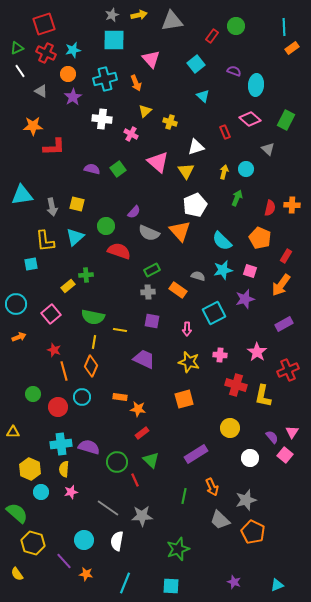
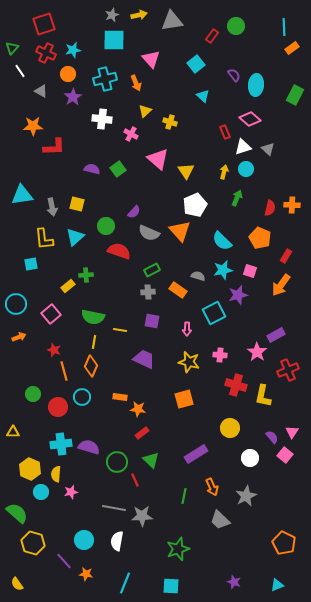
green triangle at (17, 48): moved 5 px left; rotated 24 degrees counterclockwise
purple semicircle at (234, 71): moved 4 px down; rotated 32 degrees clockwise
green rectangle at (286, 120): moved 9 px right, 25 px up
white triangle at (196, 147): moved 47 px right
pink triangle at (158, 162): moved 3 px up
yellow L-shape at (45, 241): moved 1 px left, 2 px up
purple star at (245, 299): moved 7 px left, 4 px up
purple rectangle at (284, 324): moved 8 px left, 11 px down
yellow semicircle at (64, 469): moved 8 px left, 5 px down
gray star at (246, 500): moved 4 px up; rotated 10 degrees counterclockwise
gray line at (108, 508): moved 6 px right; rotated 25 degrees counterclockwise
orange pentagon at (253, 532): moved 31 px right, 11 px down
yellow semicircle at (17, 574): moved 10 px down
